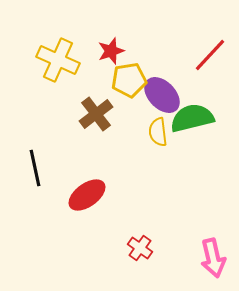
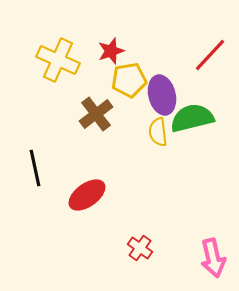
purple ellipse: rotated 30 degrees clockwise
